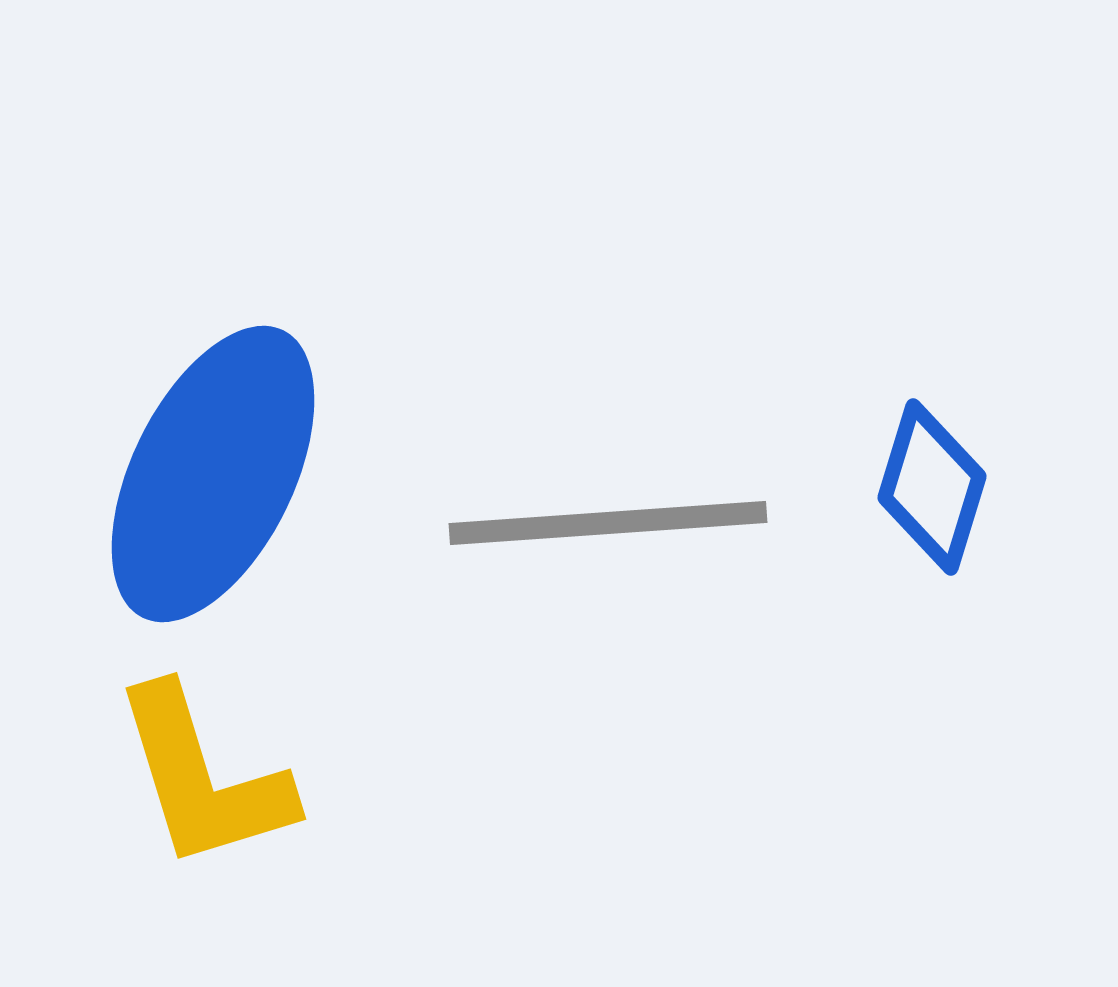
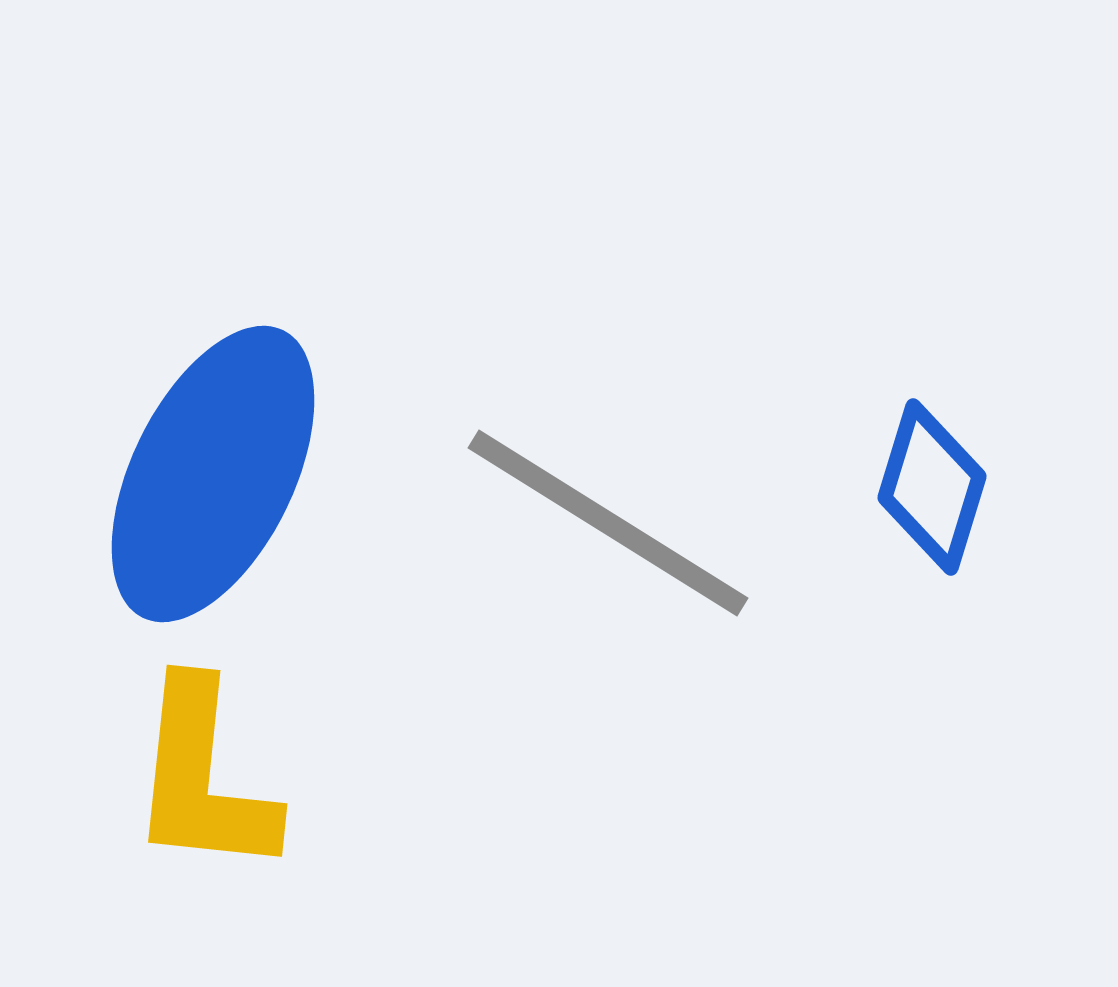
gray line: rotated 36 degrees clockwise
yellow L-shape: rotated 23 degrees clockwise
